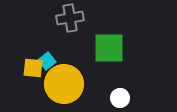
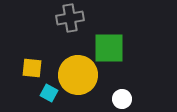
cyan square: moved 2 px right, 32 px down; rotated 24 degrees counterclockwise
yellow square: moved 1 px left
yellow circle: moved 14 px right, 9 px up
white circle: moved 2 px right, 1 px down
